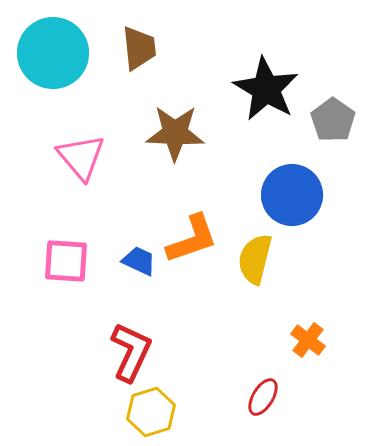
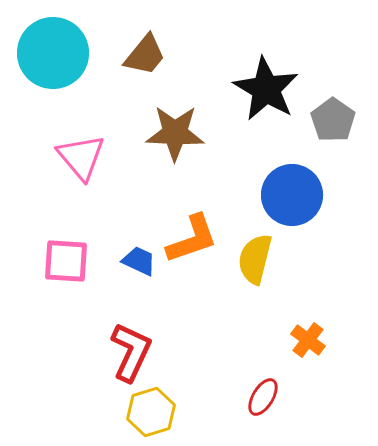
brown trapezoid: moved 6 px right, 7 px down; rotated 45 degrees clockwise
